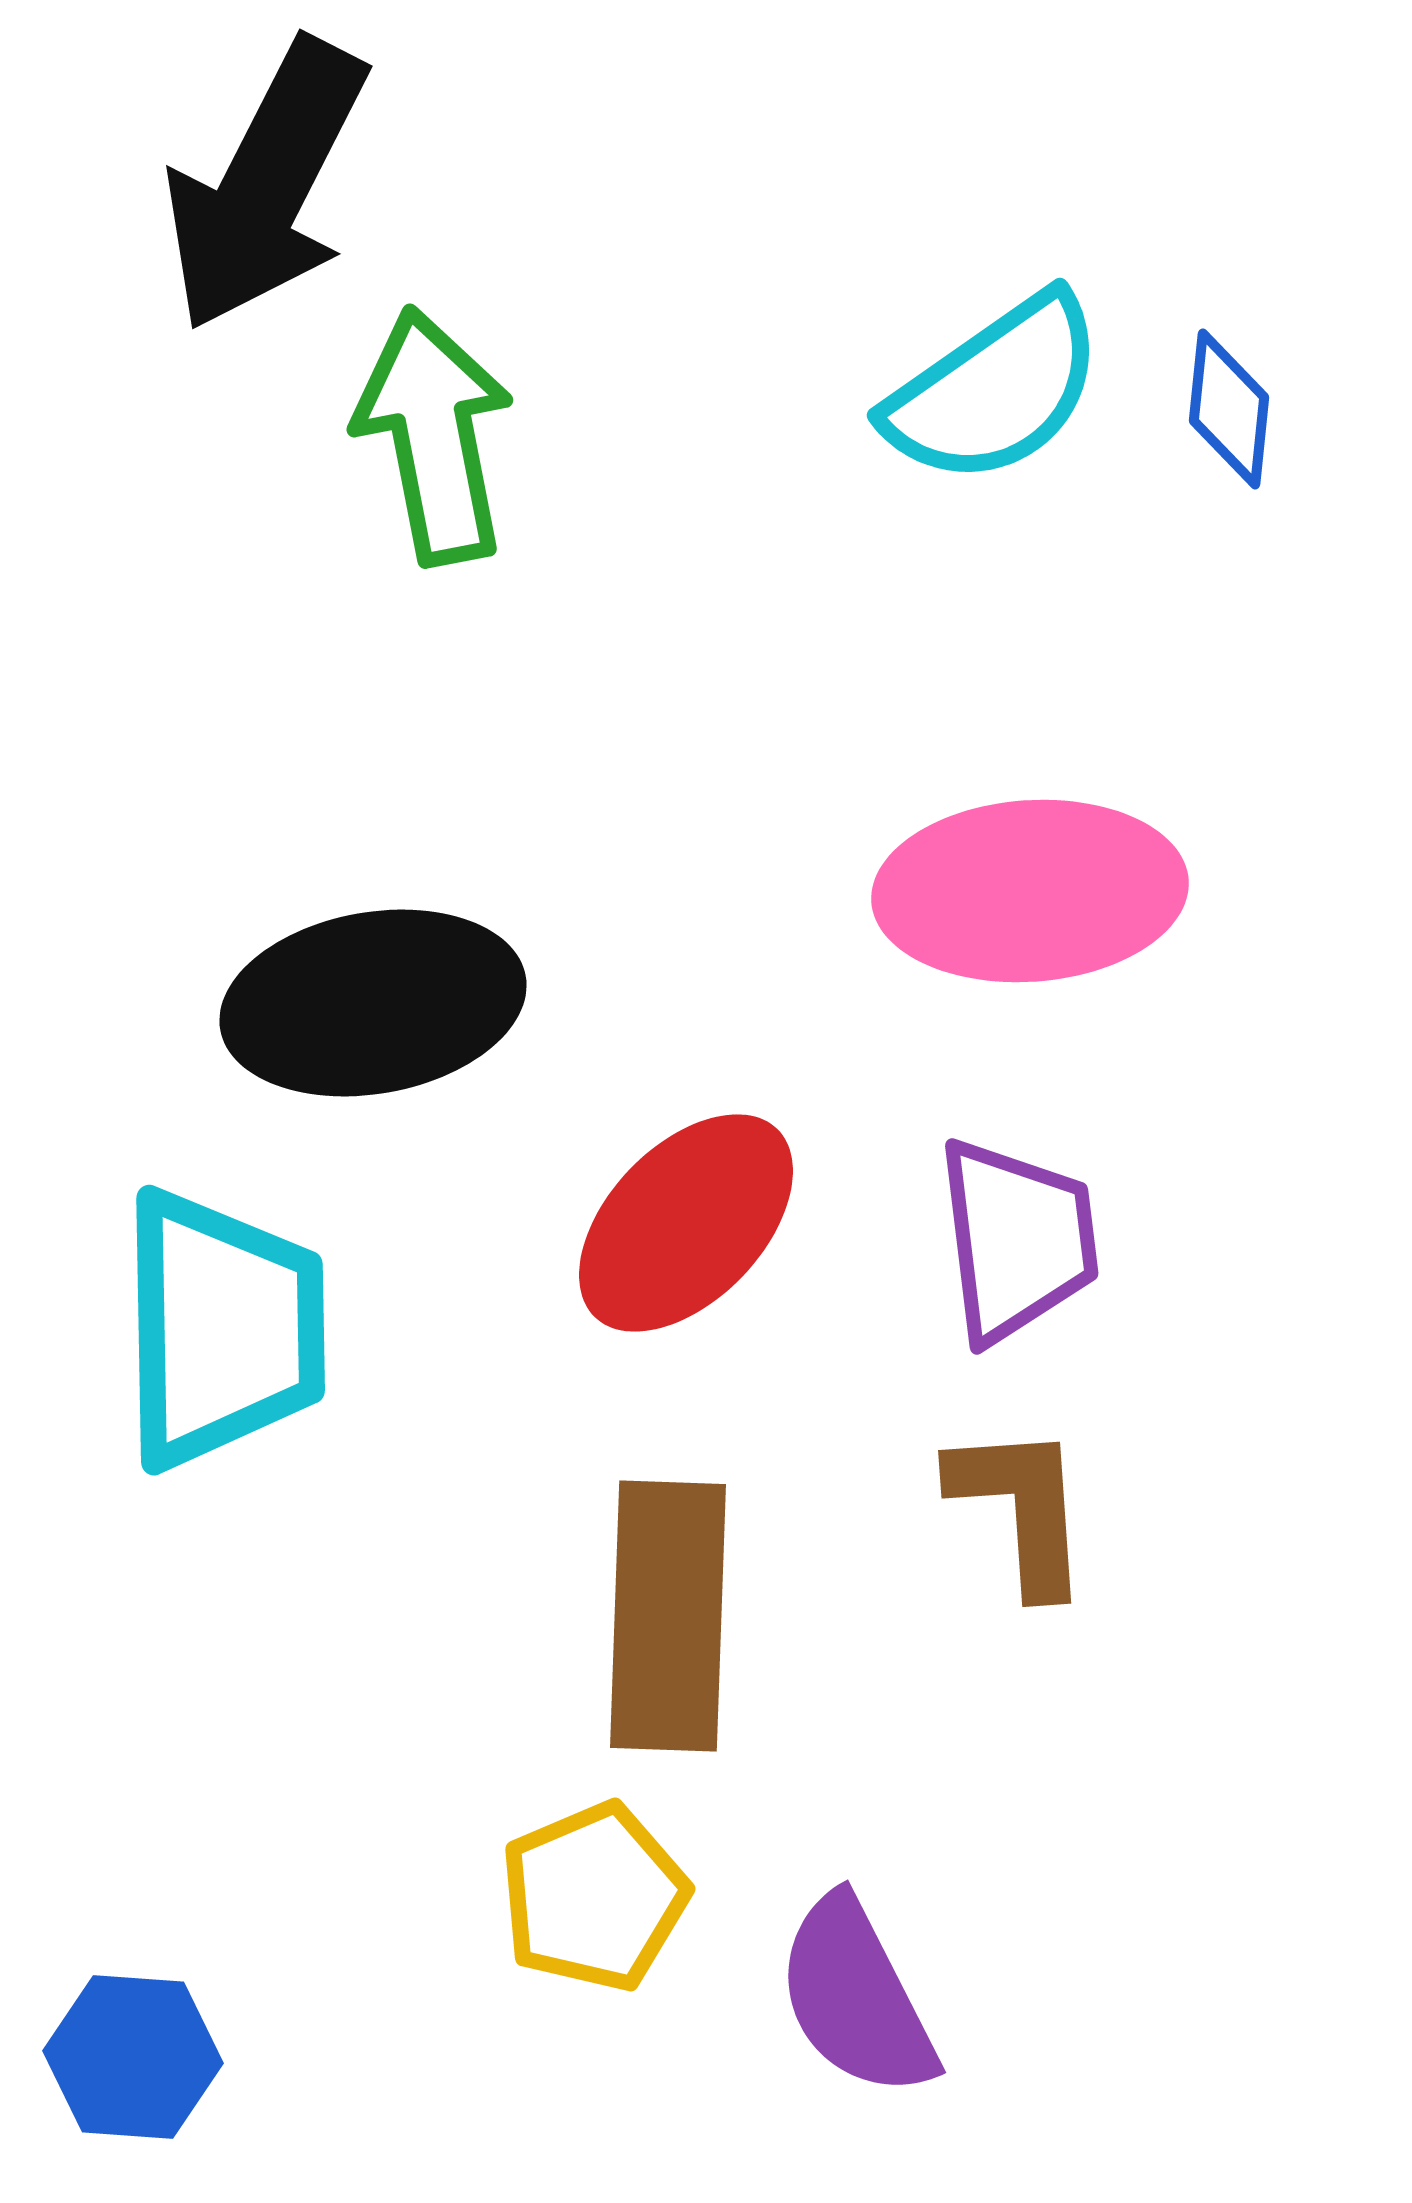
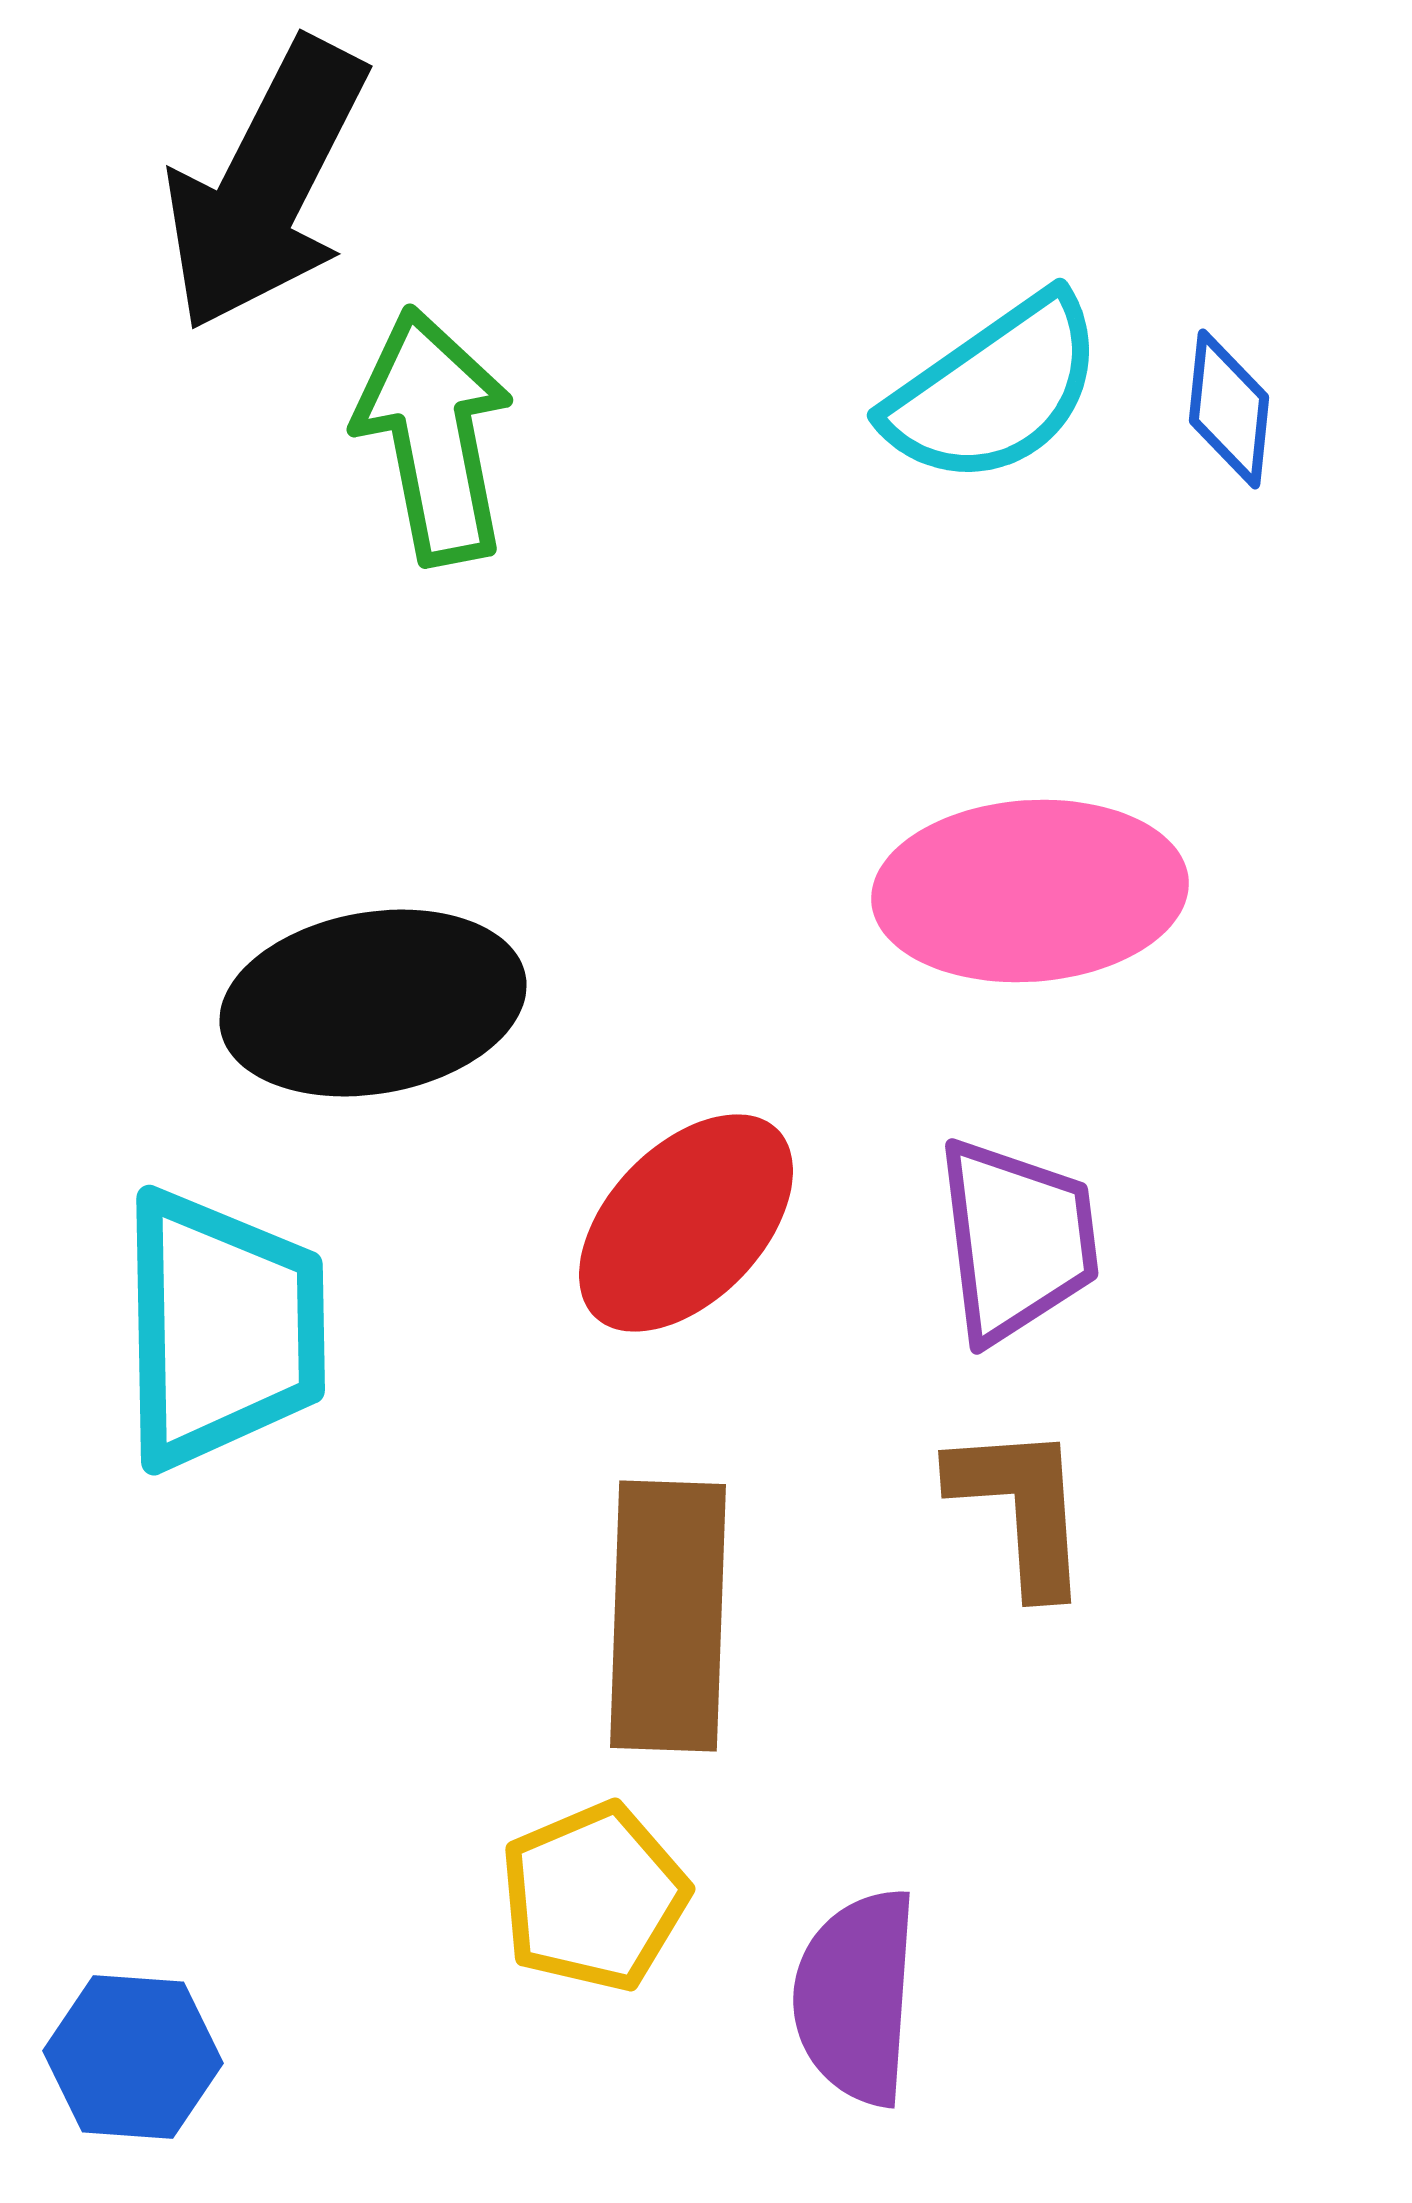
purple semicircle: rotated 31 degrees clockwise
